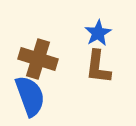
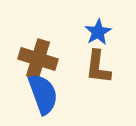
blue star: moved 1 px up
blue semicircle: moved 13 px right, 2 px up
